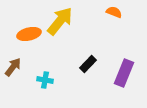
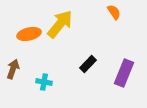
orange semicircle: rotated 35 degrees clockwise
yellow arrow: moved 3 px down
brown arrow: moved 2 px down; rotated 18 degrees counterclockwise
cyan cross: moved 1 px left, 2 px down
